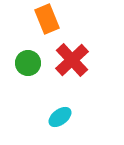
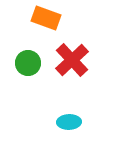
orange rectangle: moved 1 px left, 1 px up; rotated 48 degrees counterclockwise
cyan ellipse: moved 9 px right, 5 px down; rotated 35 degrees clockwise
